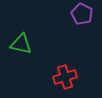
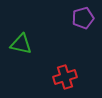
purple pentagon: moved 1 px right, 4 px down; rotated 30 degrees clockwise
